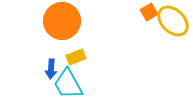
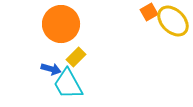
orange circle: moved 1 px left, 3 px down
yellow rectangle: rotated 24 degrees counterclockwise
blue arrow: rotated 78 degrees counterclockwise
